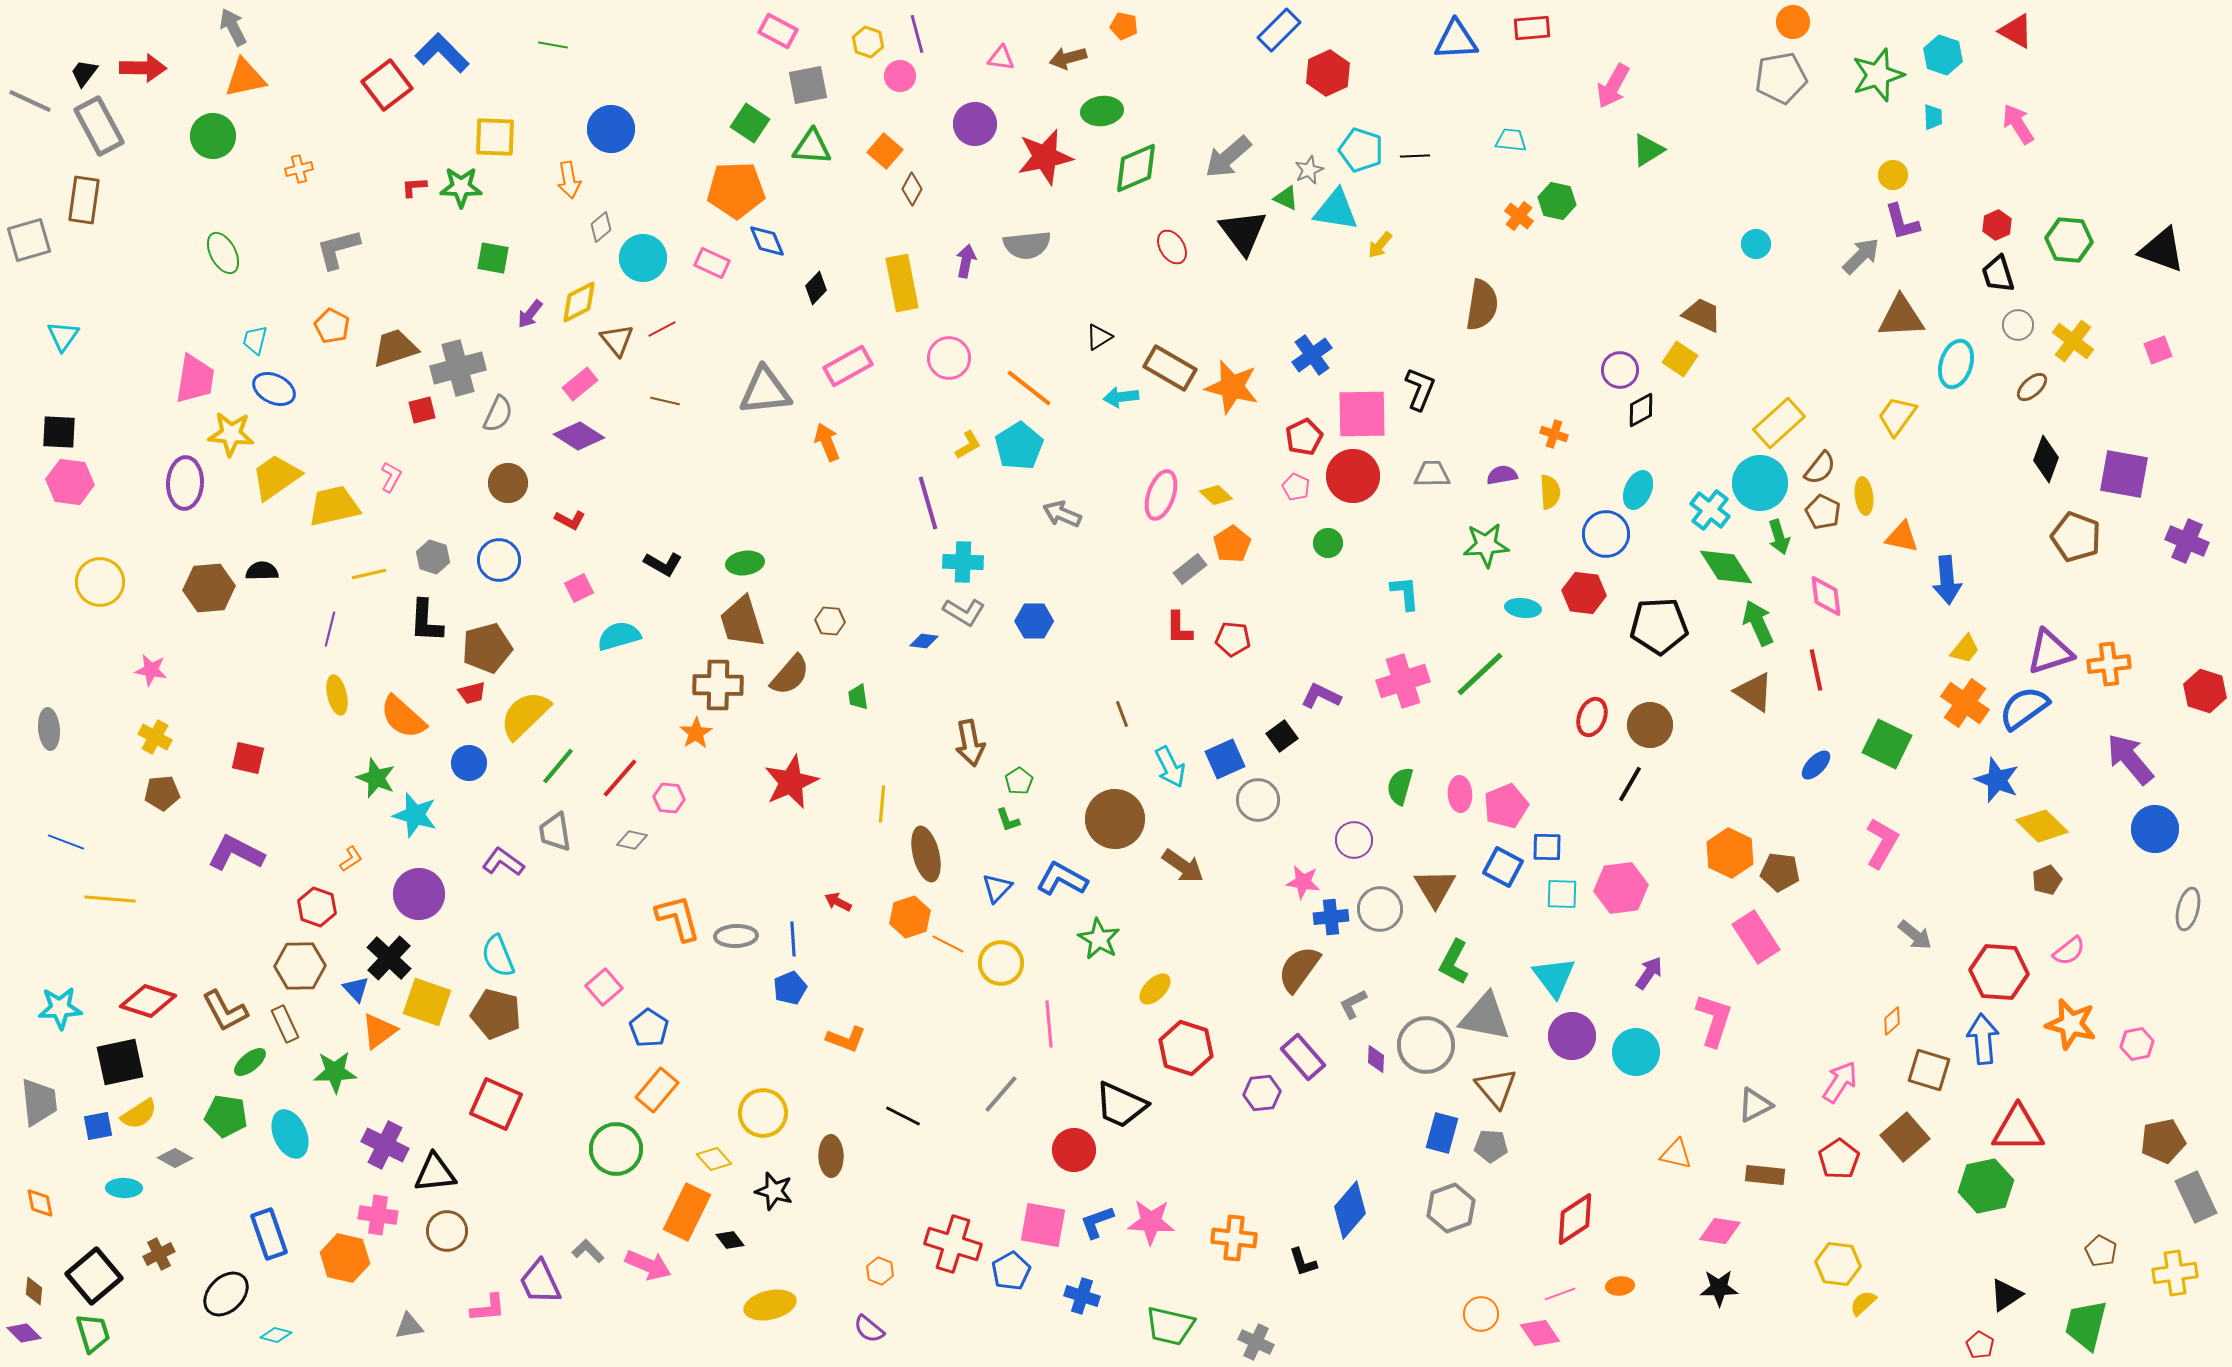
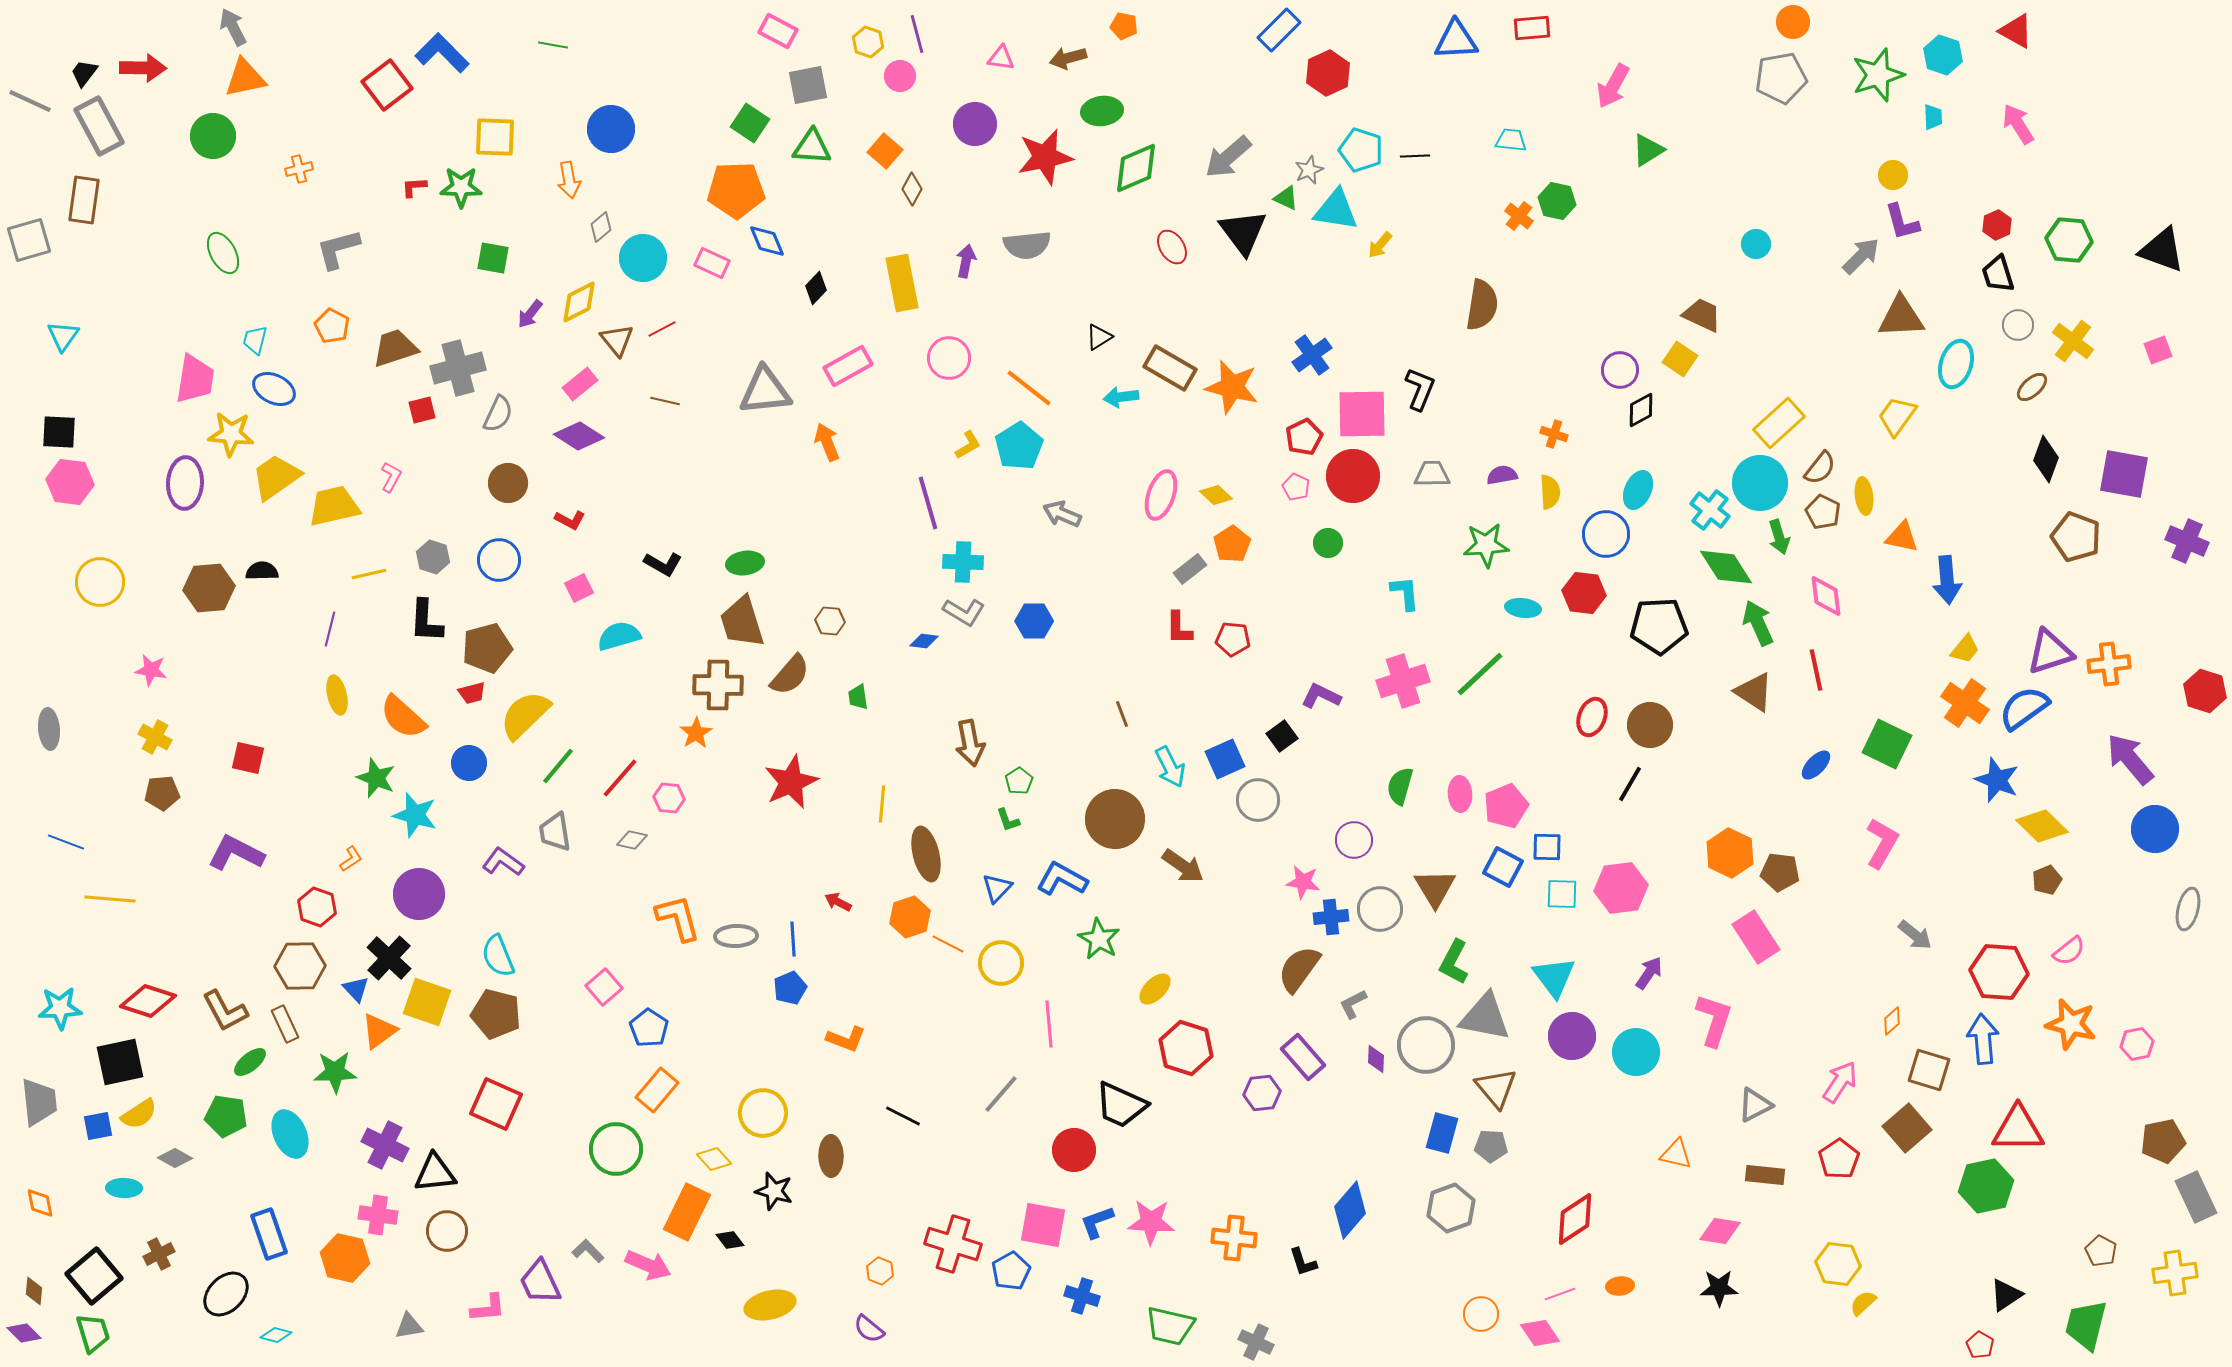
brown square at (1905, 1137): moved 2 px right, 9 px up
